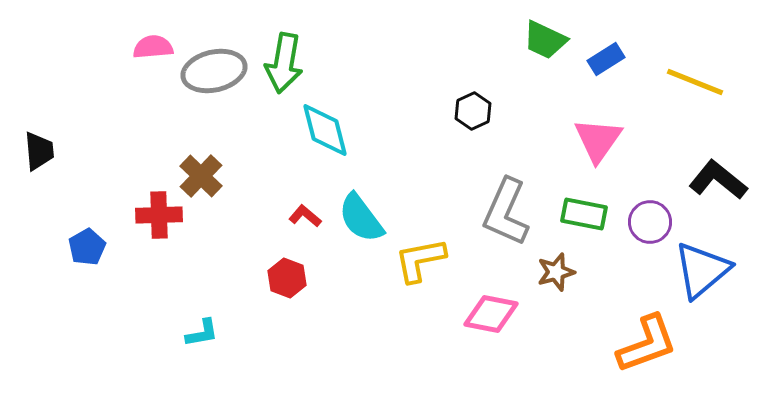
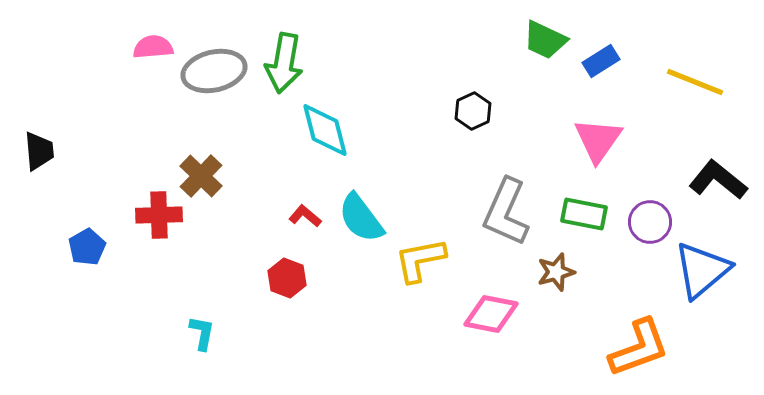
blue rectangle: moved 5 px left, 2 px down
cyan L-shape: rotated 69 degrees counterclockwise
orange L-shape: moved 8 px left, 4 px down
